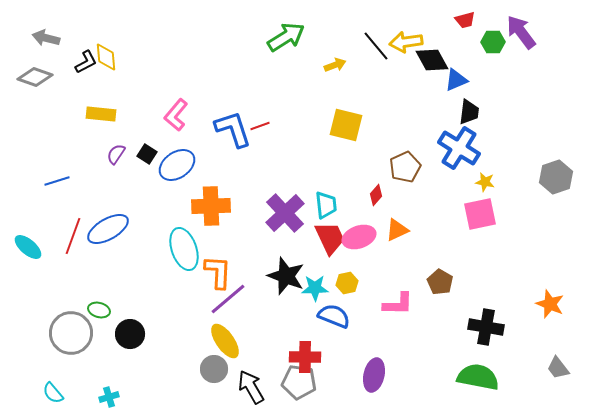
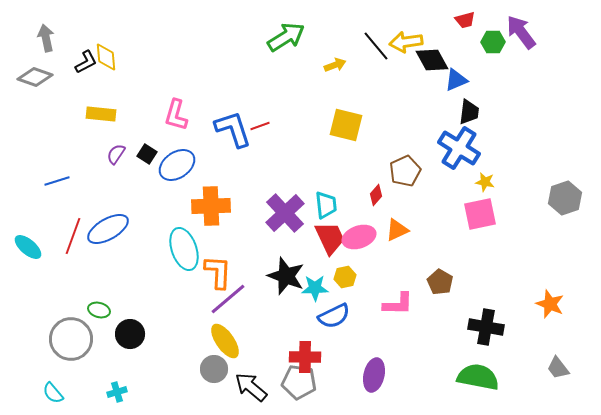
gray arrow at (46, 38): rotated 64 degrees clockwise
pink L-shape at (176, 115): rotated 24 degrees counterclockwise
brown pentagon at (405, 167): moved 4 px down
gray hexagon at (556, 177): moved 9 px right, 21 px down
yellow hexagon at (347, 283): moved 2 px left, 6 px up
blue semicircle at (334, 316): rotated 132 degrees clockwise
gray circle at (71, 333): moved 6 px down
black arrow at (251, 387): rotated 20 degrees counterclockwise
cyan cross at (109, 397): moved 8 px right, 5 px up
